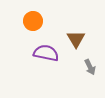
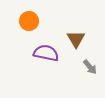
orange circle: moved 4 px left
gray arrow: rotated 14 degrees counterclockwise
